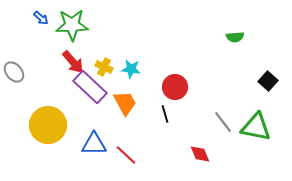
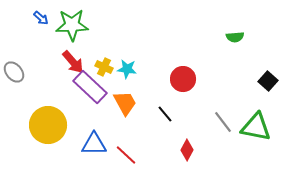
cyan star: moved 4 px left
red circle: moved 8 px right, 8 px up
black line: rotated 24 degrees counterclockwise
red diamond: moved 13 px left, 4 px up; rotated 50 degrees clockwise
